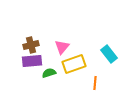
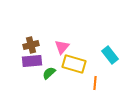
cyan rectangle: moved 1 px right, 1 px down
yellow rectangle: rotated 35 degrees clockwise
green semicircle: rotated 24 degrees counterclockwise
